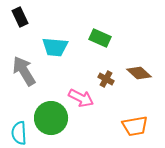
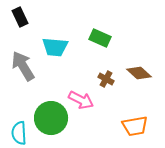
gray arrow: moved 1 px left, 5 px up
pink arrow: moved 2 px down
